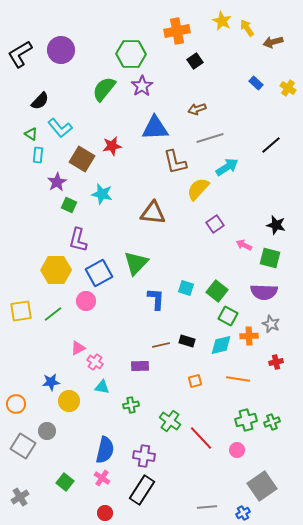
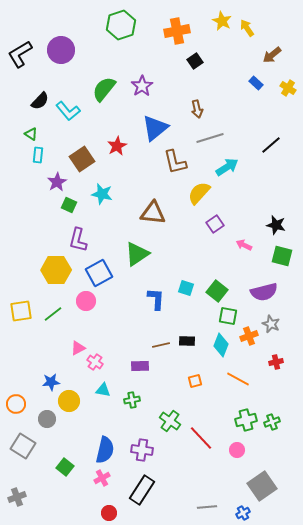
brown arrow at (273, 42): moved 1 px left, 13 px down; rotated 24 degrees counterclockwise
green hexagon at (131, 54): moved 10 px left, 29 px up; rotated 20 degrees counterclockwise
brown arrow at (197, 109): rotated 84 degrees counterclockwise
cyan L-shape at (60, 128): moved 8 px right, 17 px up
blue triangle at (155, 128): rotated 36 degrees counterclockwise
red star at (112, 146): moved 5 px right; rotated 18 degrees counterclockwise
brown square at (82, 159): rotated 25 degrees clockwise
yellow semicircle at (198, 189): moved 1 px right, 4 px down
green square at (270, 258): moved 12 px right, 2 px up
green triangle at (136, 263): moved 1 px right, 9 px up; rotated 12 degrees clockwise
purple semicircle at (264, 292): rotated 16 degrees counterclockwise
green square at (228, 316): rotated 18 degrees counterclockwise
orange cross at (249, 336): rotated 18 degrees counterclockwise
black rectangle at (187, 341): rotated 14 degrees counterclockwise
cyan diamond at (221, 345): rotated 55 degrees counterclockwise
orange line at (238, 379): rotated 20 degrees clockwise
cyan triangle at (102, 387): moved 1 px right, 3 px down
green cross at (131, 405): moved 1 px right, 5 px up
gray circle at (47, 431): moved 12 px up
purple cross at (144, 456): moved 2 px left, 6 px up
pink cross at (102, 478): rotated 28 degrees clockwise
green square at (65, 482): moved 15 px up
gray cross at (20, 497): moved 3 px left; rotated 12 degrees clockwise
red circle at (105, 513): moved 4 px right
